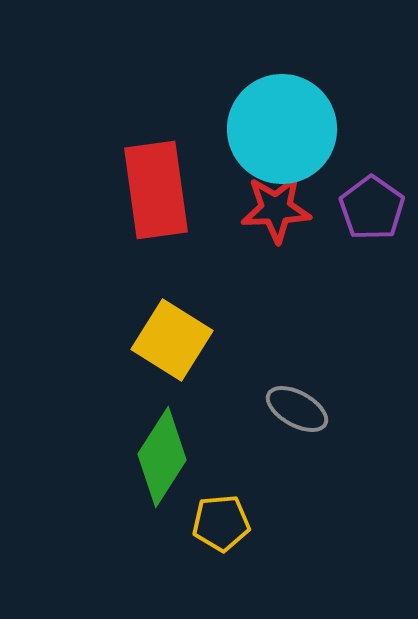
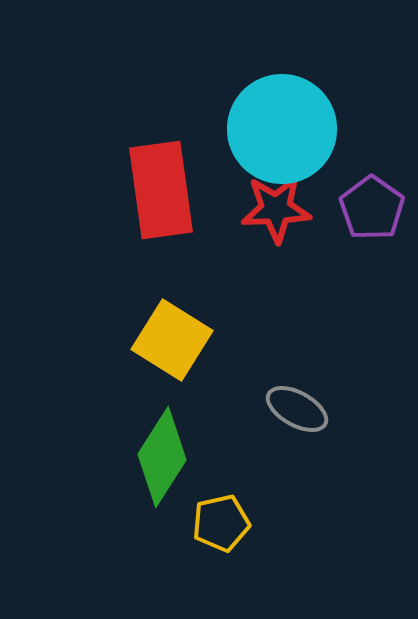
red rectangle: moved 5 px right
yellow pentagon: rotated 8 degrees counterclockwise
